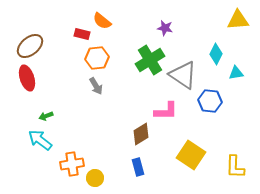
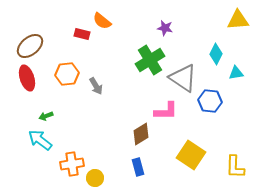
orange hexagon: moved 30 px left, 16 px down
gray triangle: moved 3 px down
